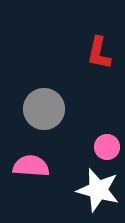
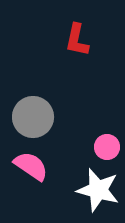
red L-shape: moved 22 px left, 13 px up
gray circle: moved 11 px left, 8 px down
pink semicircle: rotated 30 degrees clockwise
